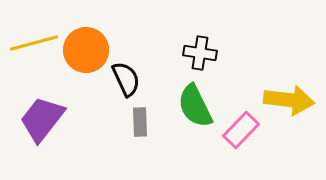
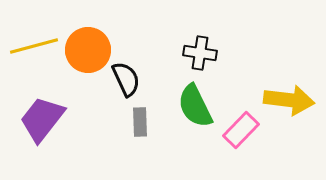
yellow line: moved 3 px down
orange circle: moved 2 px right
